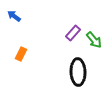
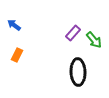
blue arrow: moved 9 px down
orange rectangle: moved 4 px left, 1 px down
